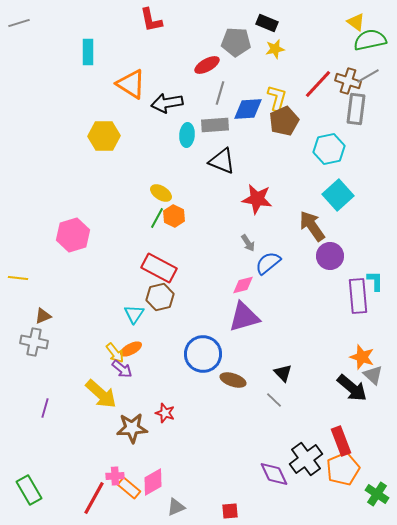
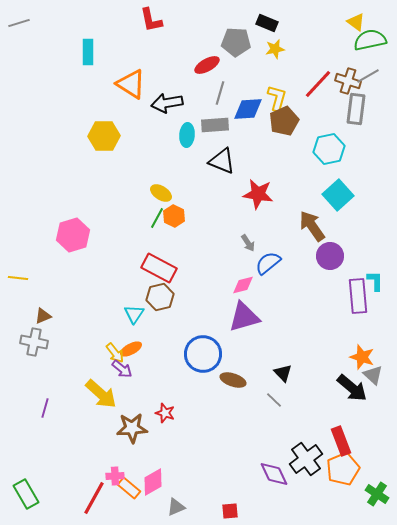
red star at (257, 199): moved 1 px right, 5 px up
green rectangle at (29, 490): moved 3 px left, 4 px down
